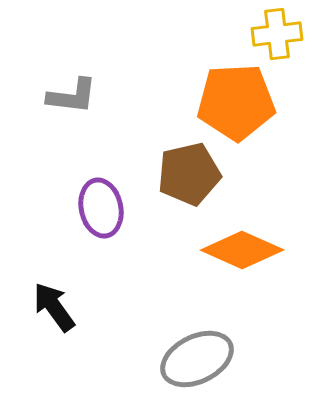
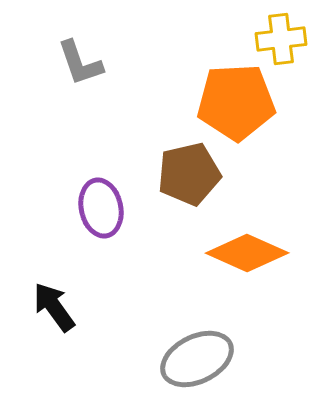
yellow cross: moved 4 px right, 5 px down
gray L-shape: moved 8 px right, 33 px up; rotated 64 degrees clockwise
orange diamond: moved 5 px right, 3 px down
